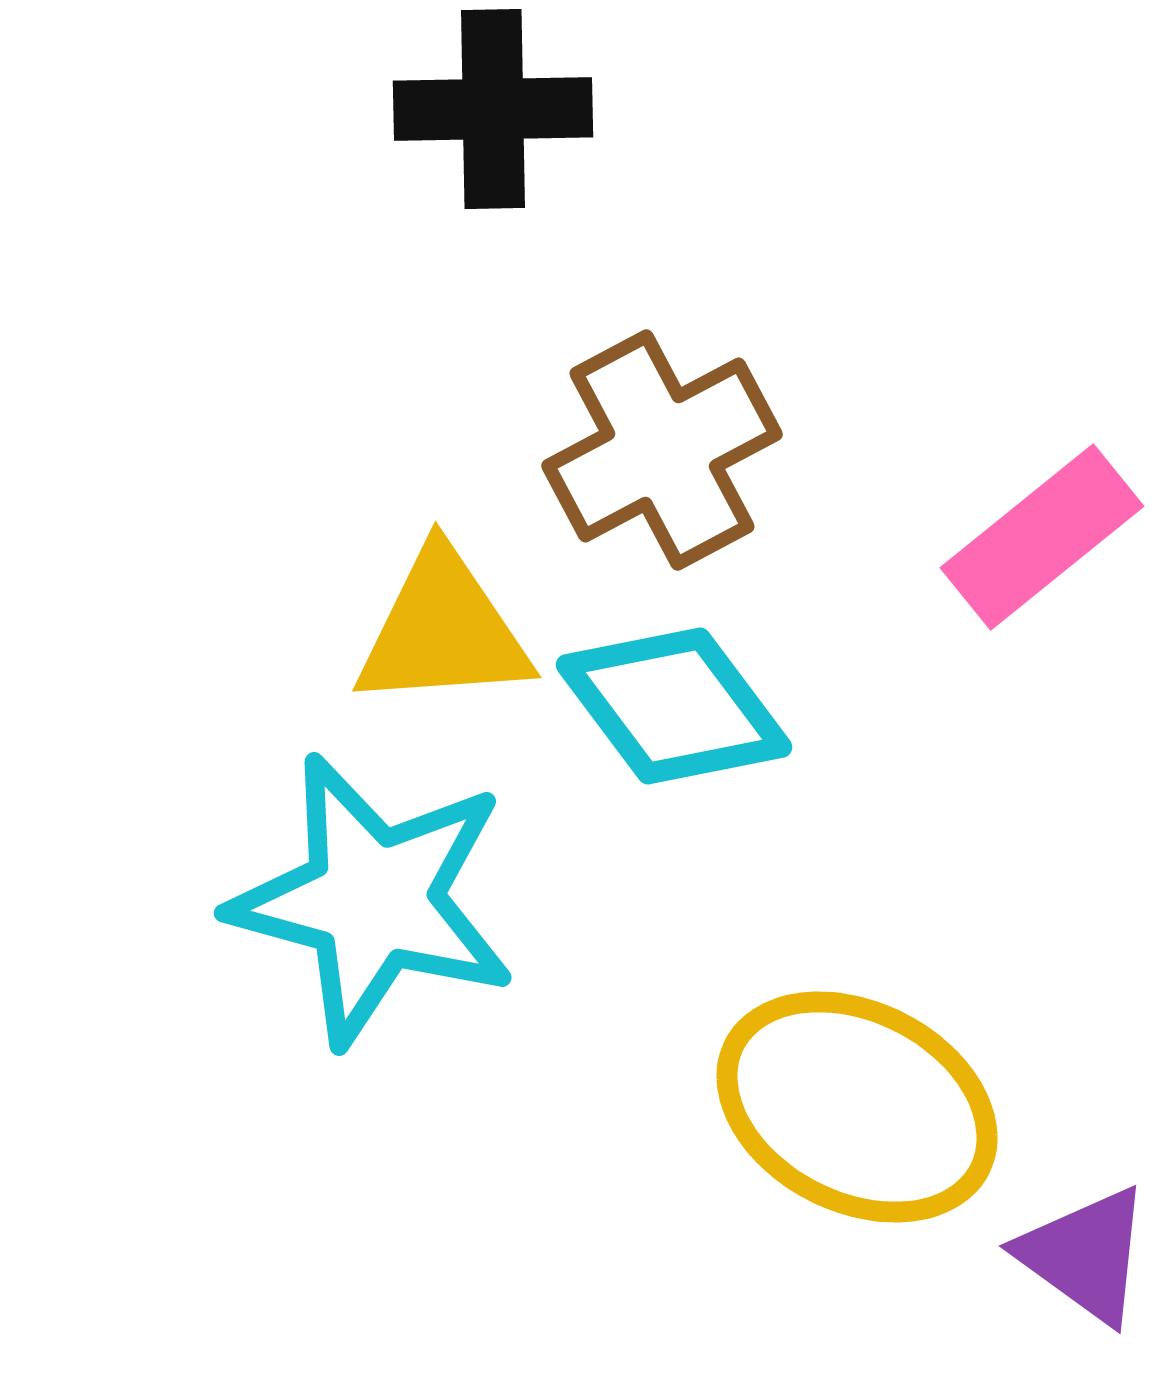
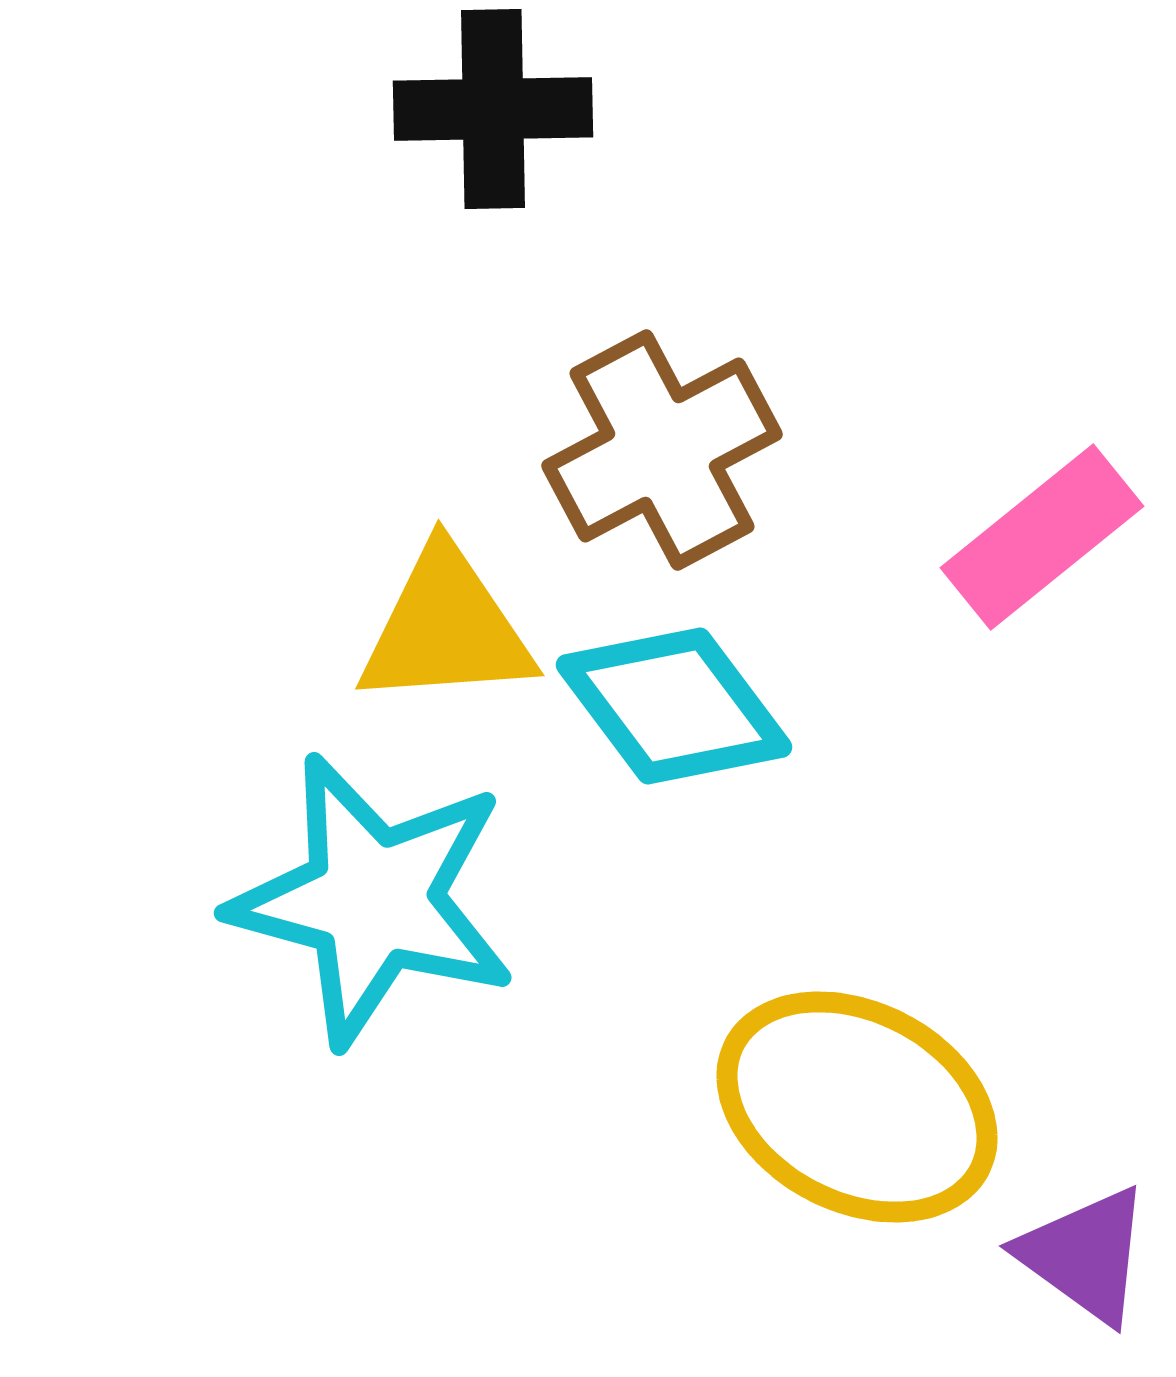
yellow triangle: moved 3 px right, 2 px up
